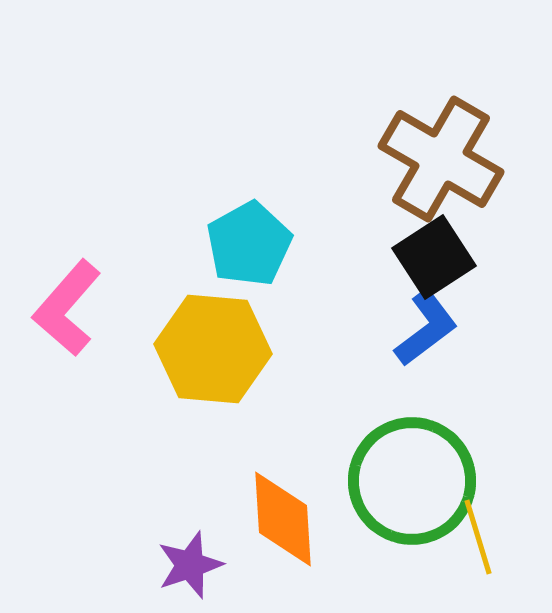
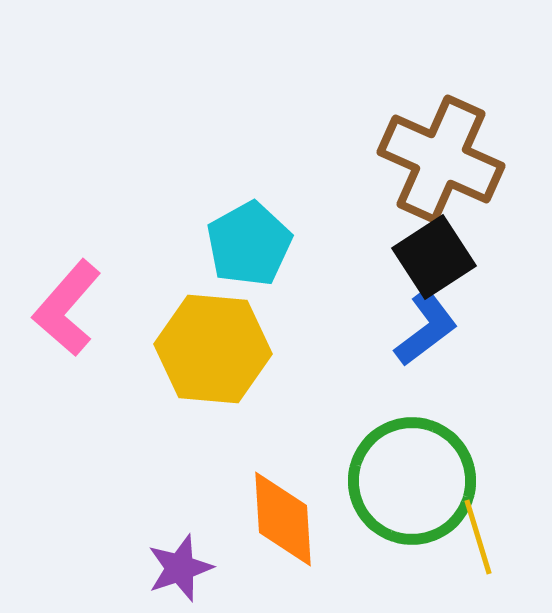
brown cross: rotated 6 degrees counterclockwise
purple star: moved 10 px left, 3 px down
